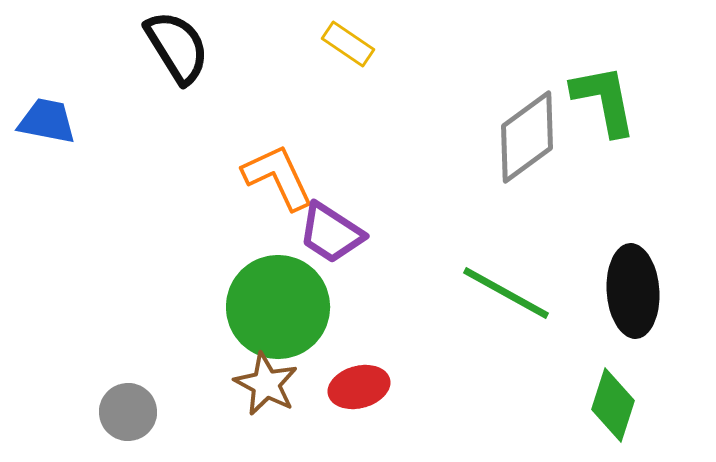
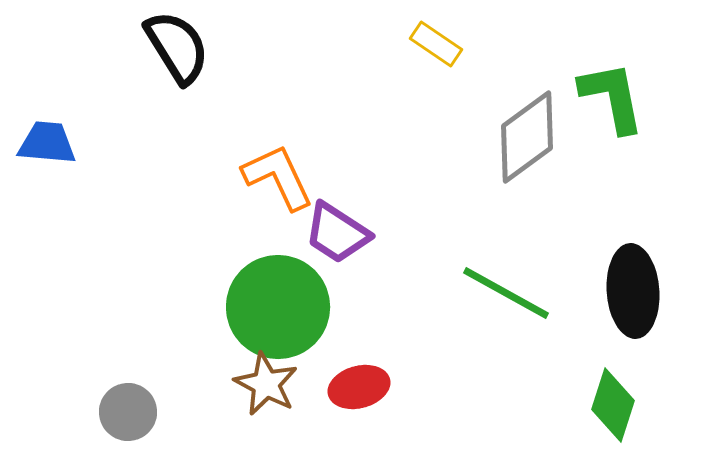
yellow rectangle: moved 88 px right
green L-shape: moved 8 px right, 3 px up
blue trapezoid: moved 22 px down; rotated 6 degrees counterclockwise
purple trapezoid: moved 6 px right
